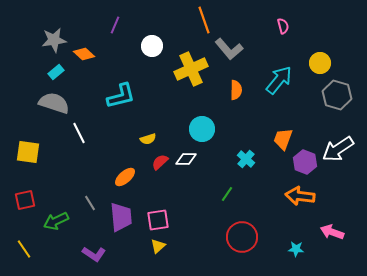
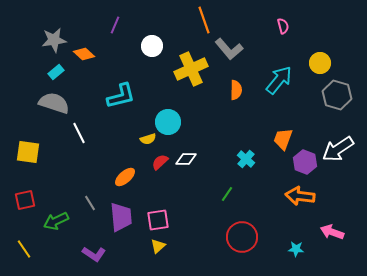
cyan circle: moved 34 px left, 7 px up
